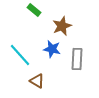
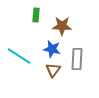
green rectangle: moved 2 px right, 5 px down; rotated 56 degrees clockwise
brown star: rotated 24 degrees clockwise
cyan line: moved 1 px left, 1 px down; rotated 15 degrees counterclockwise
brown triangle: moved 16 px right, 11 px up; rotated 35 degrees clockwise
